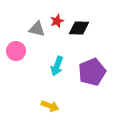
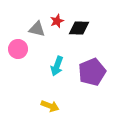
pink circle: moved 2 px right, 2 px up
